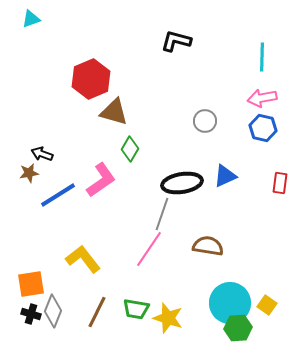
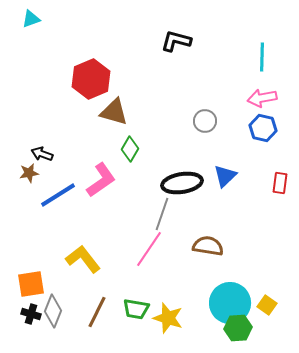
blue triangle: rotated 20 degrees counterclockwise
